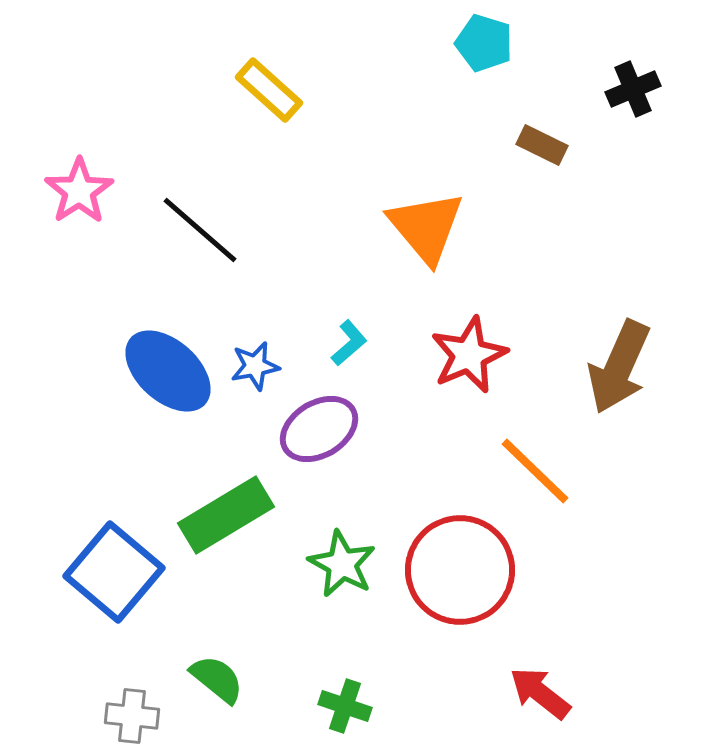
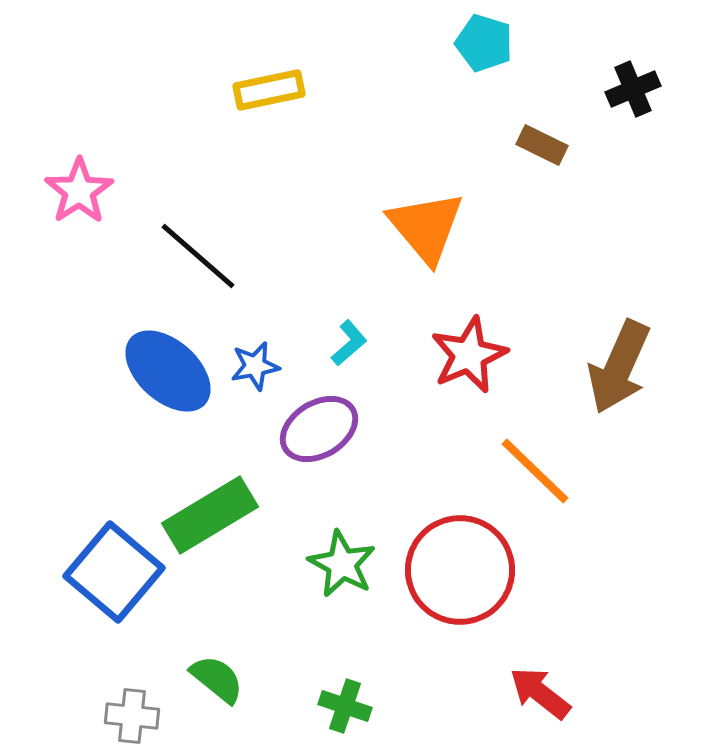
yellow rectangle: rotated 54 degrees counterclockwise
black line: moved 2 px left, 26 px down
green rectangle: moved 16 px left
